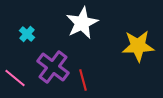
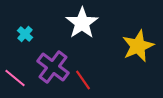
white star: rotated 8 degrees counterclockwise
cyan cross: moved 2 px left
yellow star: rotated 20 degrees counterclockwise
red line: rotated 20 degrees counterclockwise
